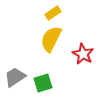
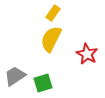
yellow rectangle: rotated 21 degrees counterclockwise
red star: moved 4 px right
gray trapezoid: moved 1 px up
